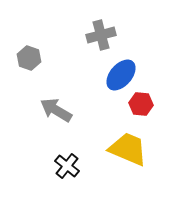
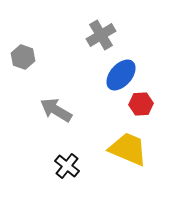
gray cross: rotated 16 degrees counterclockwise
gray hexagon: moved 6 px left, 1 px up
red hexagon: rotated 10 degrees counterclockwise
